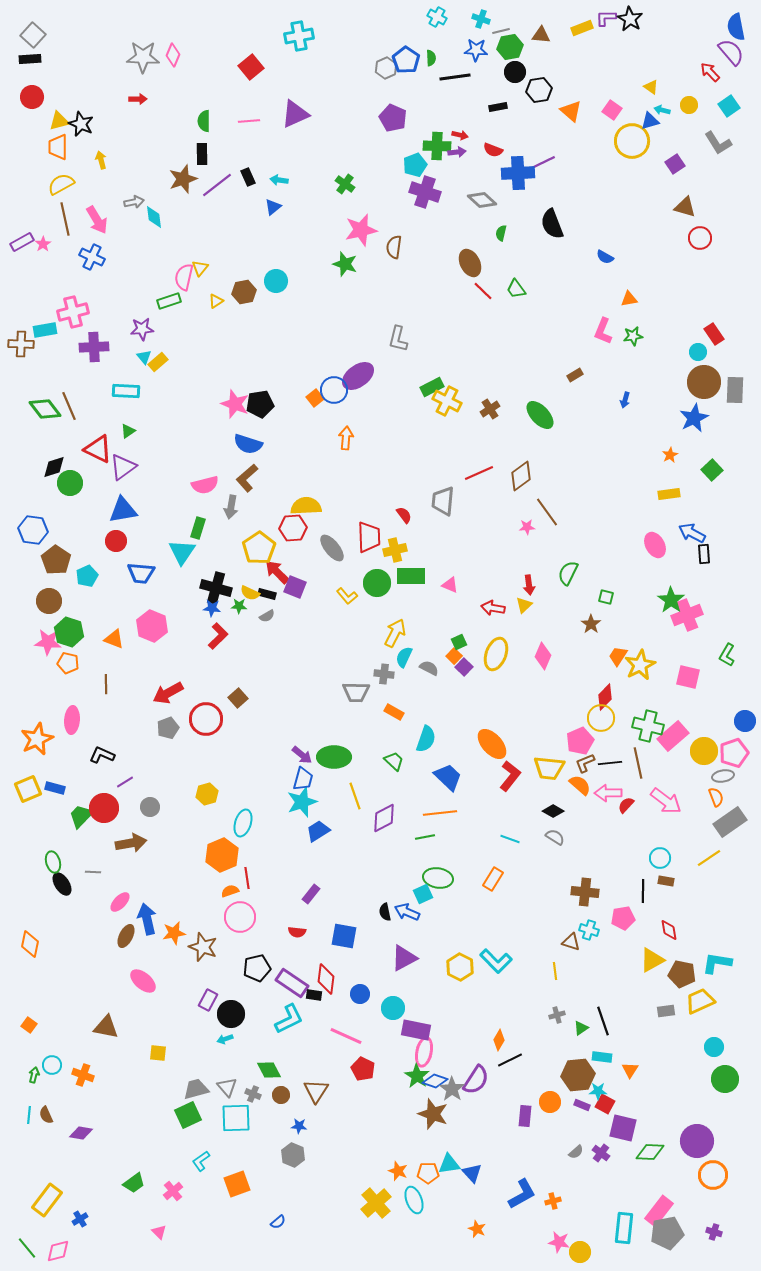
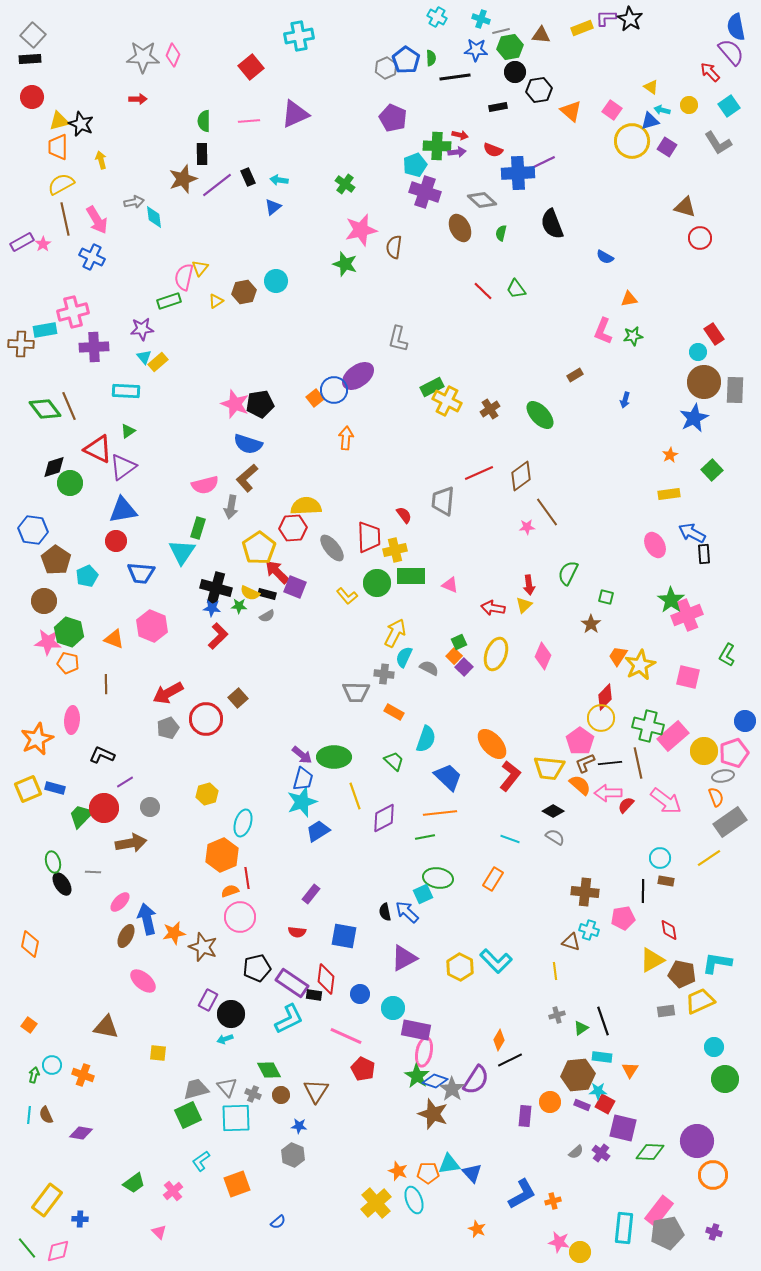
purple square at (675, 164): moved 8 px left, 17 px up; rotated 24 degrees counterclockwise
brown ellipse at (470, 263): moved 10 px left, 35 px up
brown circle at (49, 601): moved 5 px left
pink pentagon at (580, 741): rotated 12 degrees counterclockwise
blue arrow at (407, 912): rotated 20 degrees clockwise
blue cross at (80, 1219): rotated 35 degrees clockwise
